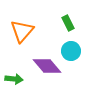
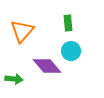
green rectangle: rotated 21 degrees clockwise
